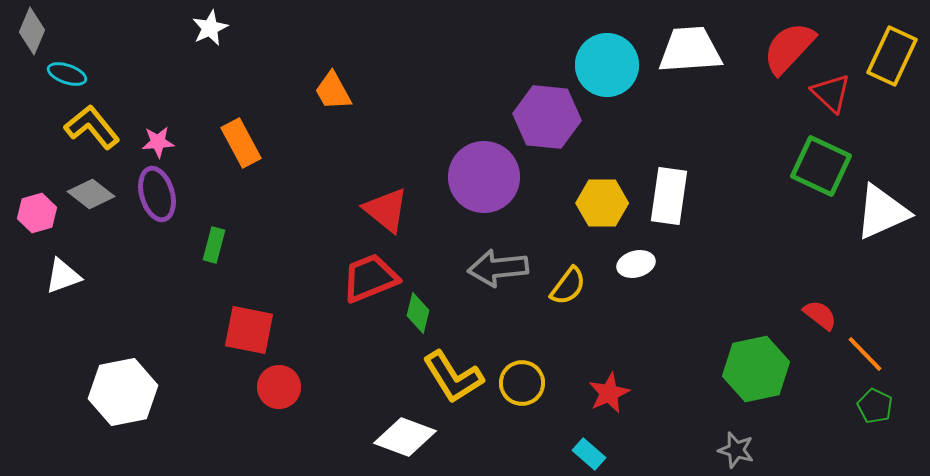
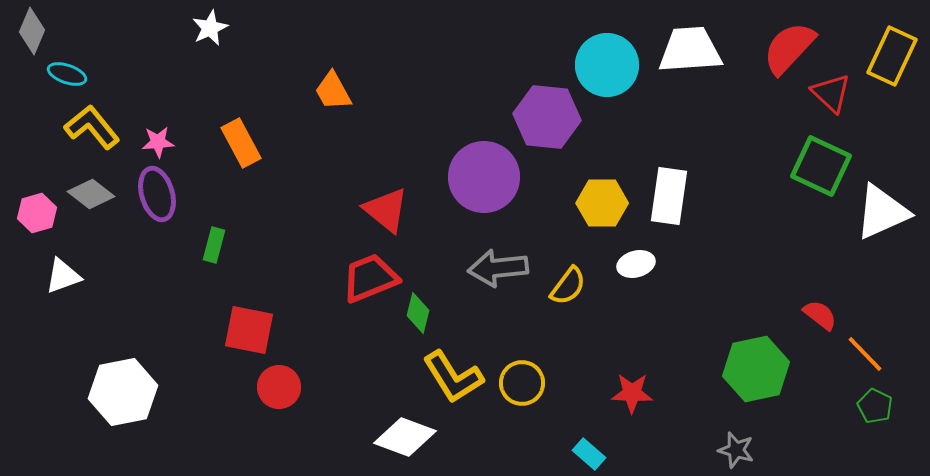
red star at (609, 393): moved 23 px right; rotated 27 degrees clockwise
